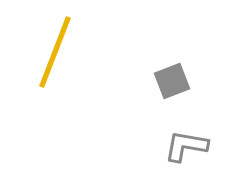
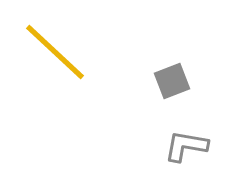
yellow line: rotated 68 degrees counterclockwise
